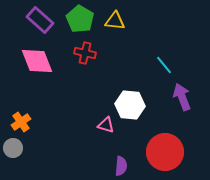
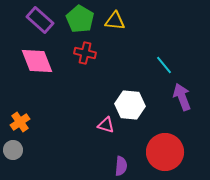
orange cross: moved 1 px left
gray circle: moved 2 px down
